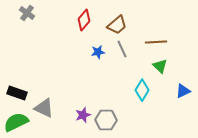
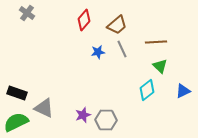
cyan diamond: moved 5 px right; rotated 20 degrees clockwise
